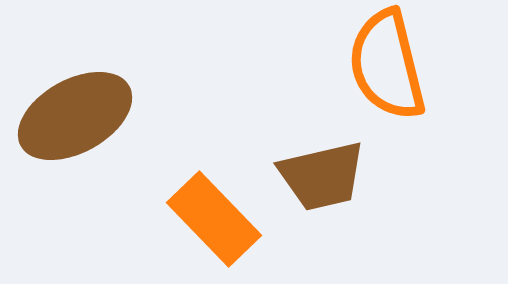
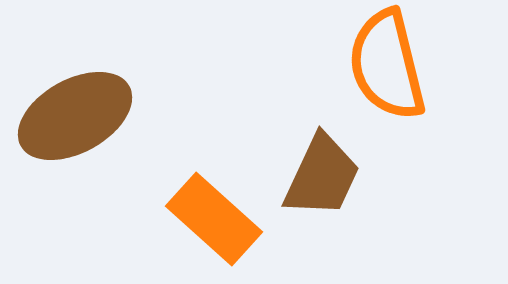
brown trapezoid: rotated 52 degrees counterclockwise
orange rectangle: rotated 4 degrees counterclockwise
